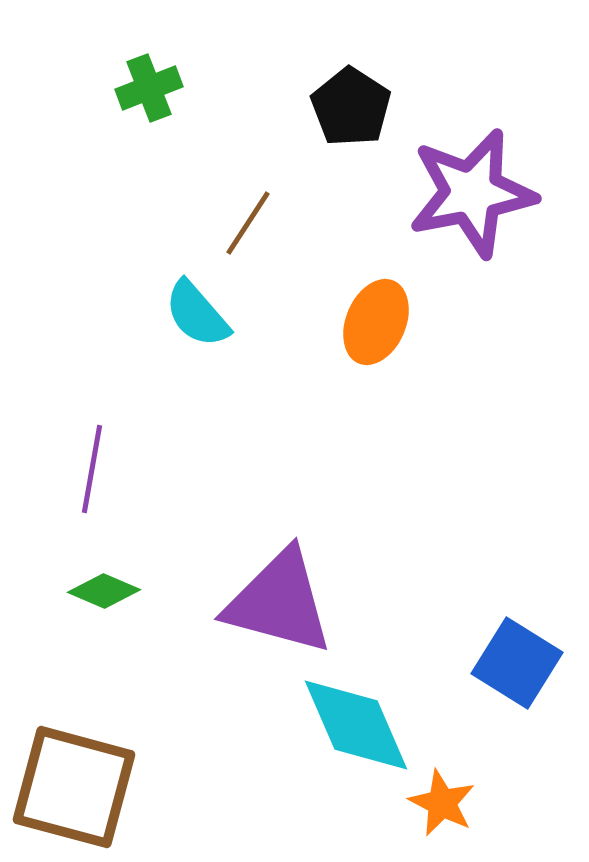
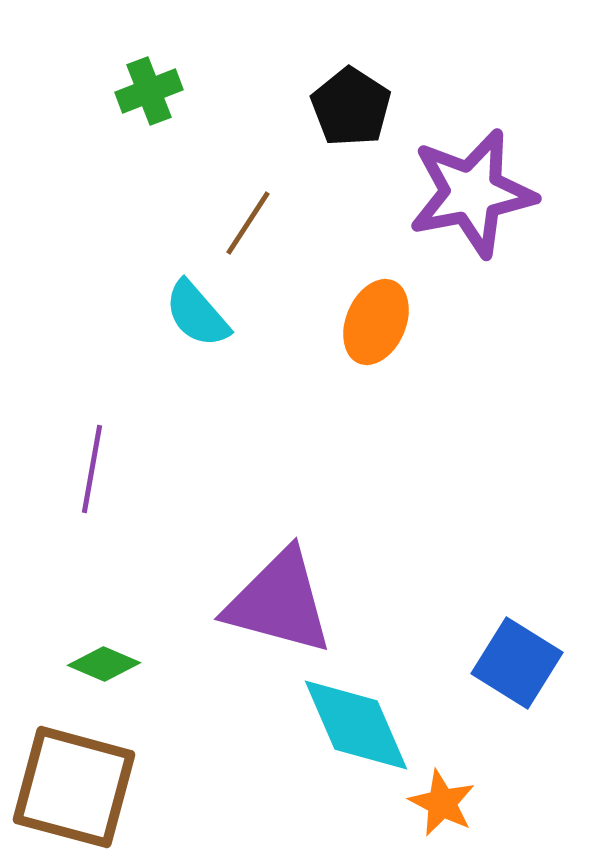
green cross: moved 3 px down
green diamond: moved 73 px down
